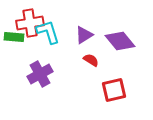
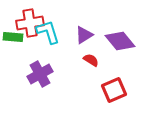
green rectangle: moved 1 px left
red square: rotated 10 degrees counterclockwise
